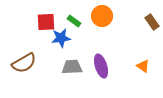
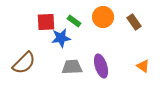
orange circle: moved 1 px right, 1 px down
brown rectangle: moved 18 px left
brown semicircle: rotated 15 degrees counterclockwise
